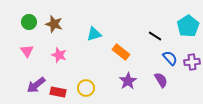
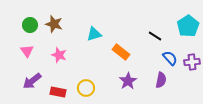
green circle: moved 1 px right, 3 px down
purple semicircle: rotated 42 degrees clockwise
purple arrow: moved 4 px left, 4 px up
